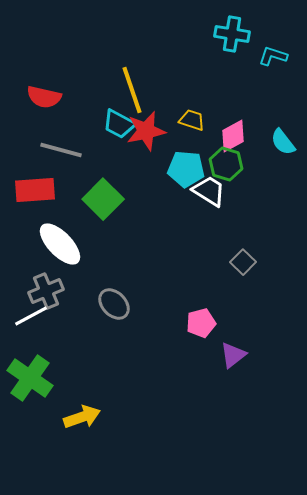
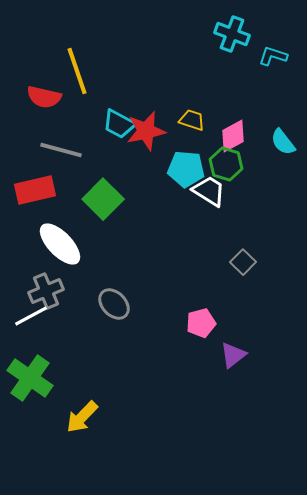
cyan cross: rotated 12 degrees clockwise
yellow line: moved 55 px left, 19 px up
red rectangle: rotated 9 degrees counterclockwise
yellow arrow: rotated 153 degrees clockwise
